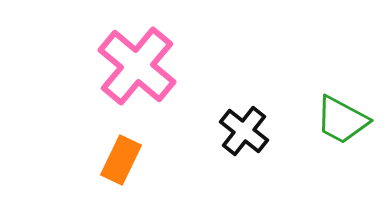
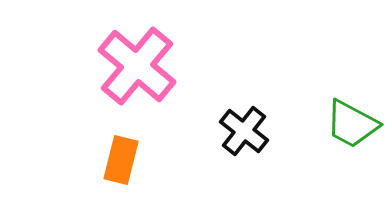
green trapezoid: moved 10 px right, 4 px down
orange rectangle: rotated 12 degrees counterclockwise
